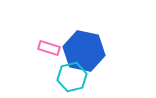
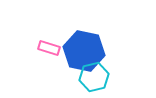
cyan hexagon: moved 22 px right
